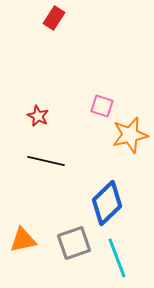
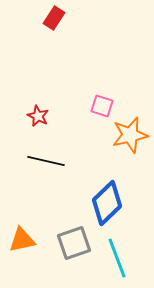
orange triangle: moved 1 px left
